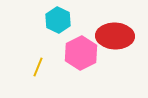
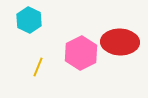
cyan hexagon: moved 29 px left
red ellipse: moved 5 px right, 6 px down
